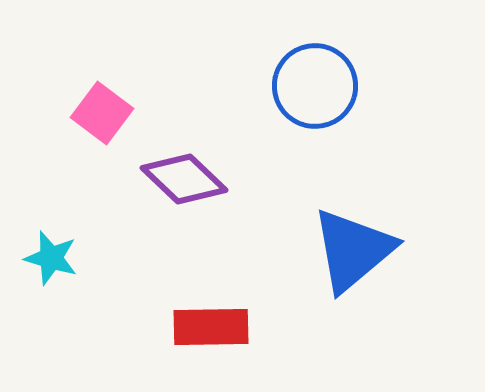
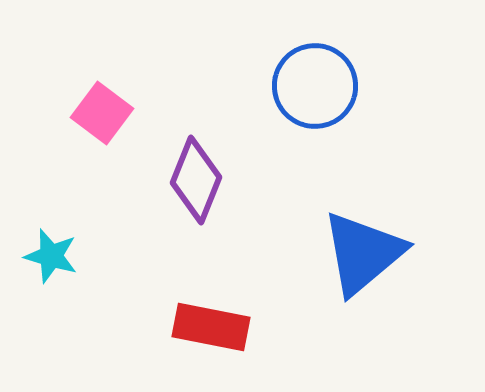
purple diamond: moved 12 px right, 1 px down; rotated 68 degrees clockwise
blue triangle: moved 10 px right, 3 px down
cyan star: moved 2 px up
red rectangle: rotated 12 degrees clockwise
